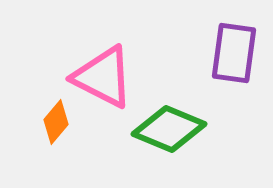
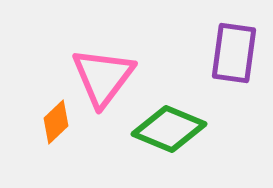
pink triangle: rotated 40 degrees clockwise
orange diamond: rotated 6 degrees clockwise
